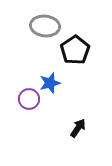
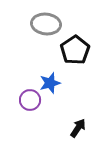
gray ellipse: moved 1 px right, 2 px up
purple circle: moved 1 px right, 1 px down
